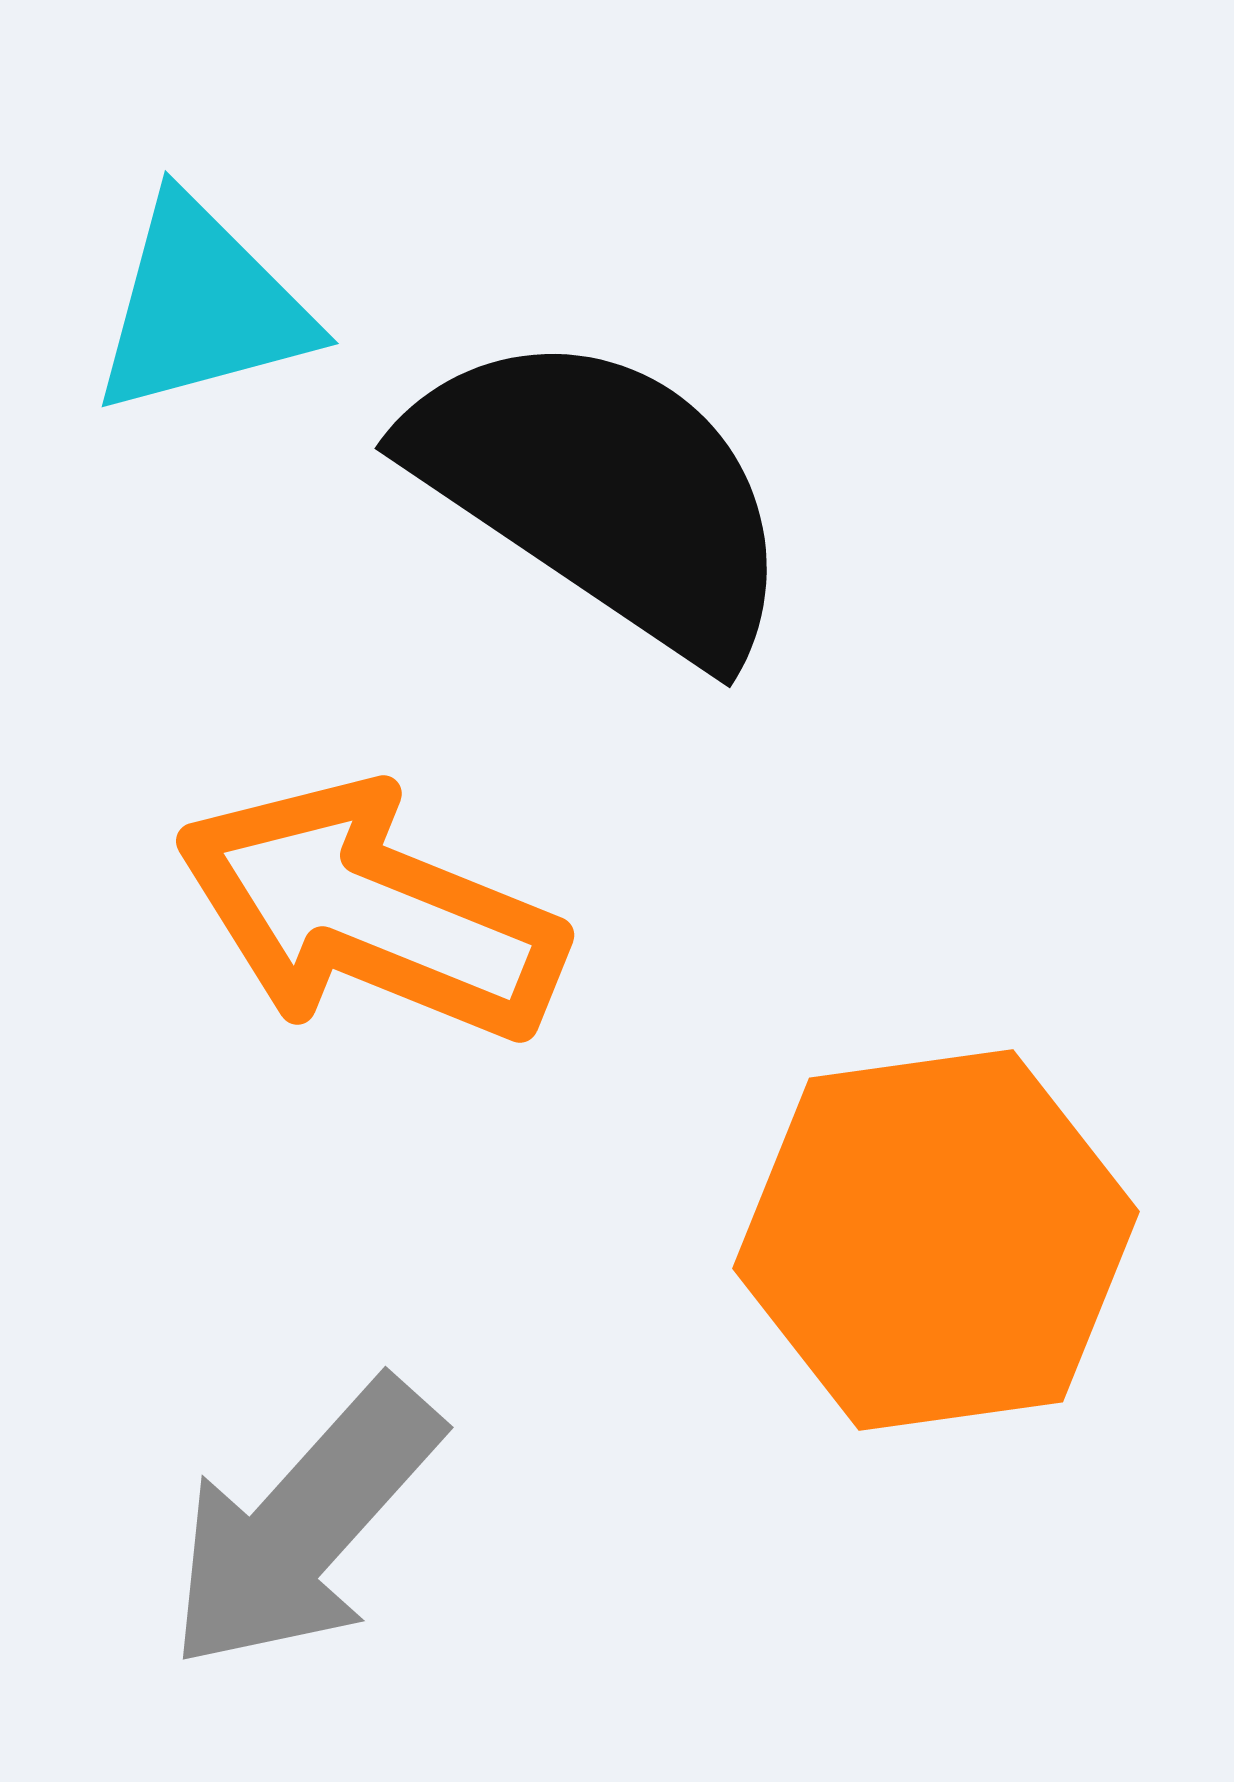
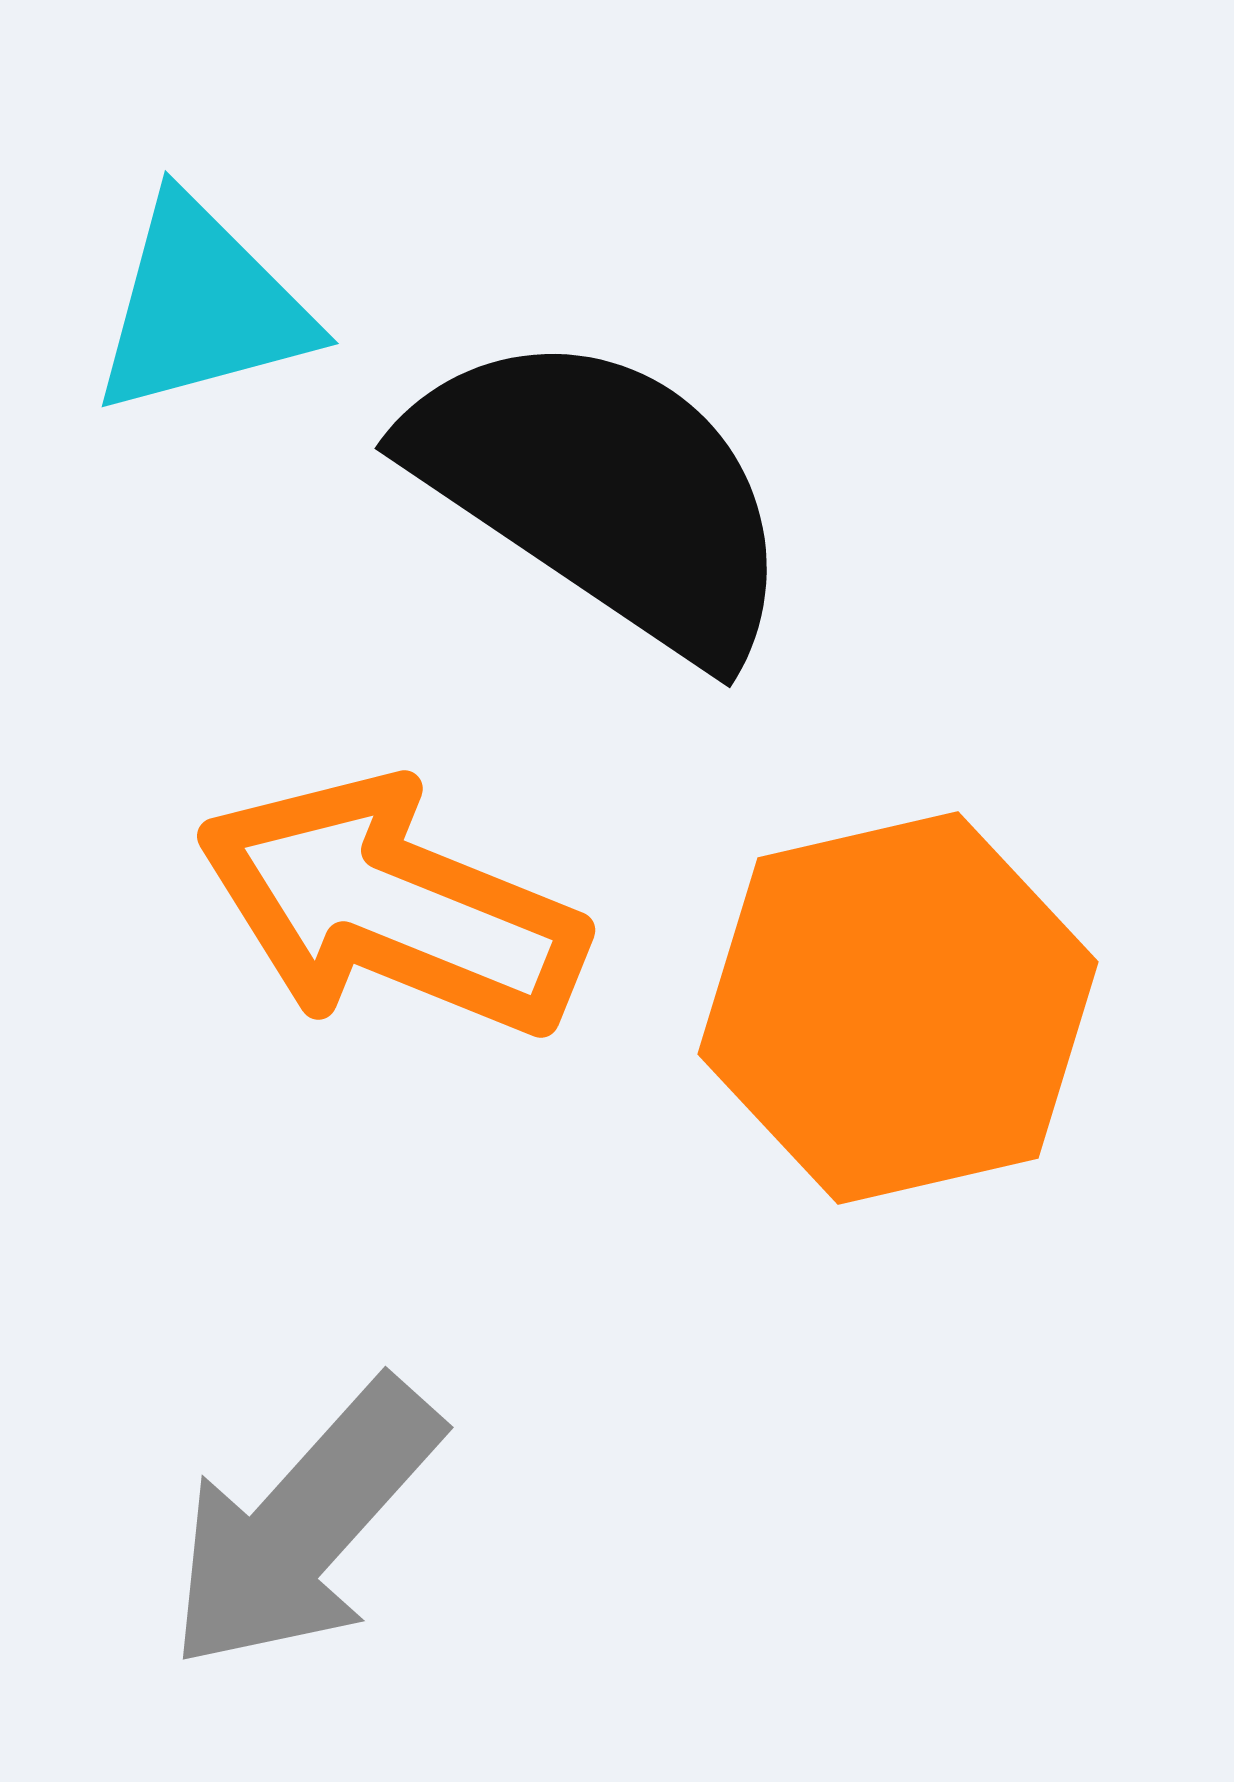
orange arrow: moved 21 px right, 5 px up
orange hexagon: moved 38 px left, 232 px up; rotated 5 degrees counterclockwise
